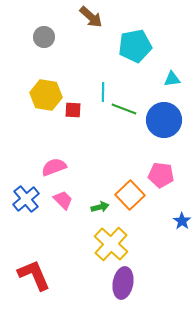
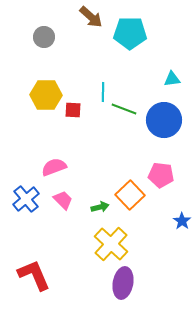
cyan pentagon: moved 5 px left, 13 px up; rotated 12 degrees clockwise
yellow hexagon: rotated 8 degrees counterclockwise
